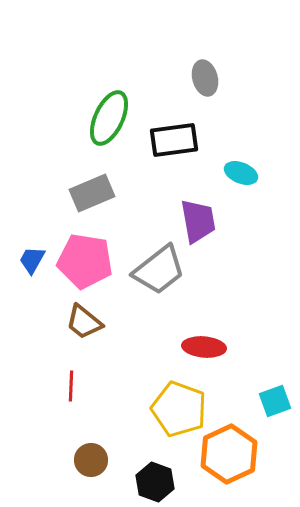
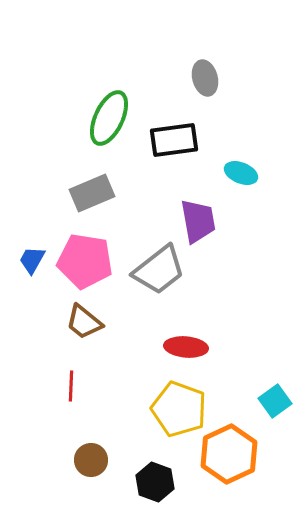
red ellipse: moved 18 px left
cyan square: rotated 16 degrees counterclockwise
